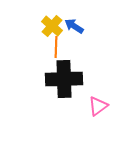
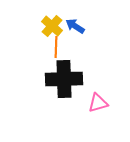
blue arrow: moved 1 px right
pink triangle: moved 3 px up; rotated 20 degrees clockwise
